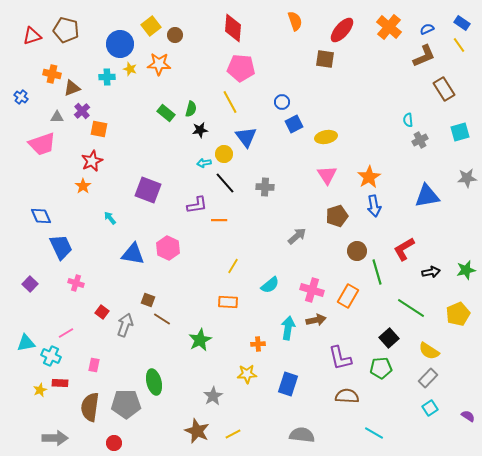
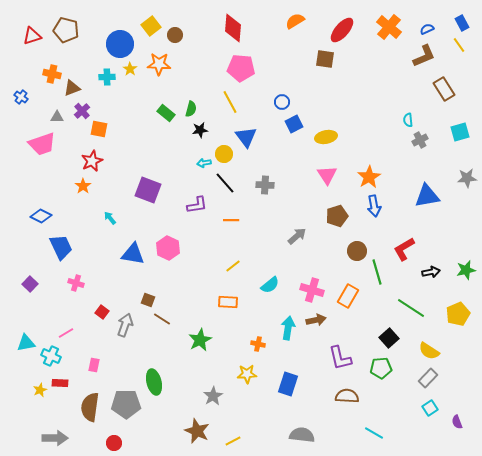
orange semicircle at (295, 21): rotated 102 degrees counterclockwise
blue rectangle at (462, 23): rotated 28 degrees clockwise
yellow star at (130, 69): rotated 16 degrees clockwise
gray cross at (265, 187): moved 2 px up
blue diamond at (41, 216): rotated 40 degrees counterclockwise
orange line at (219, 220): moved 12 px right
yellow line at (233, 266): rotated 21 degrees clockwise
orange cross at (258, 344): rotated 16 degrees clockwise
purple semicircle at (468, 416): moved 11 px left, 6 px down; rotated 144 degrees counterclockwise
yellow line at (233, 434): moved 7 px down
